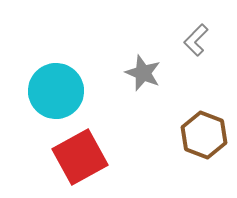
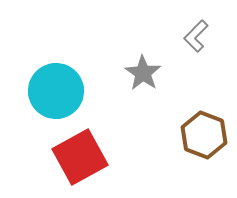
gray L-shape: moved 4 px up
gray star: rotated 12 degrees clockwise
